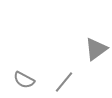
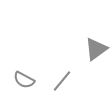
gray line: moved 2 px left, 1 px up
